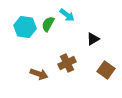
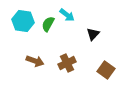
cyan hexagon: moved 2 px left, 6 px up
black triangle: moved 5 px up; rotated 16 degrees counterclockwise
brown arrow: moved 4 px left, 13 px up
